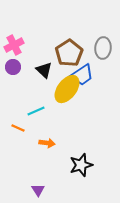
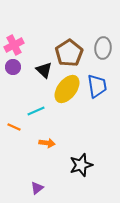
blue trapezoid: moved 15 px right, 11 px down; rotated 65 degrees counterclockwise
orange line: moved 4 px left, 1 px up
purple triangle: moved 1 px left, 2 px up; rotated 24 degrees clockwise
